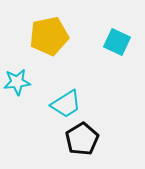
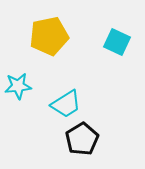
cyan star: moved 1 px right, 4 px down
